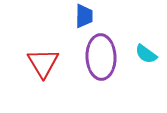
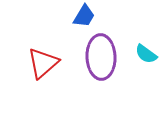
blue trapezoid: rotated 30 degrees clockwise
red triangle: rotated 20 degrees clockwise
